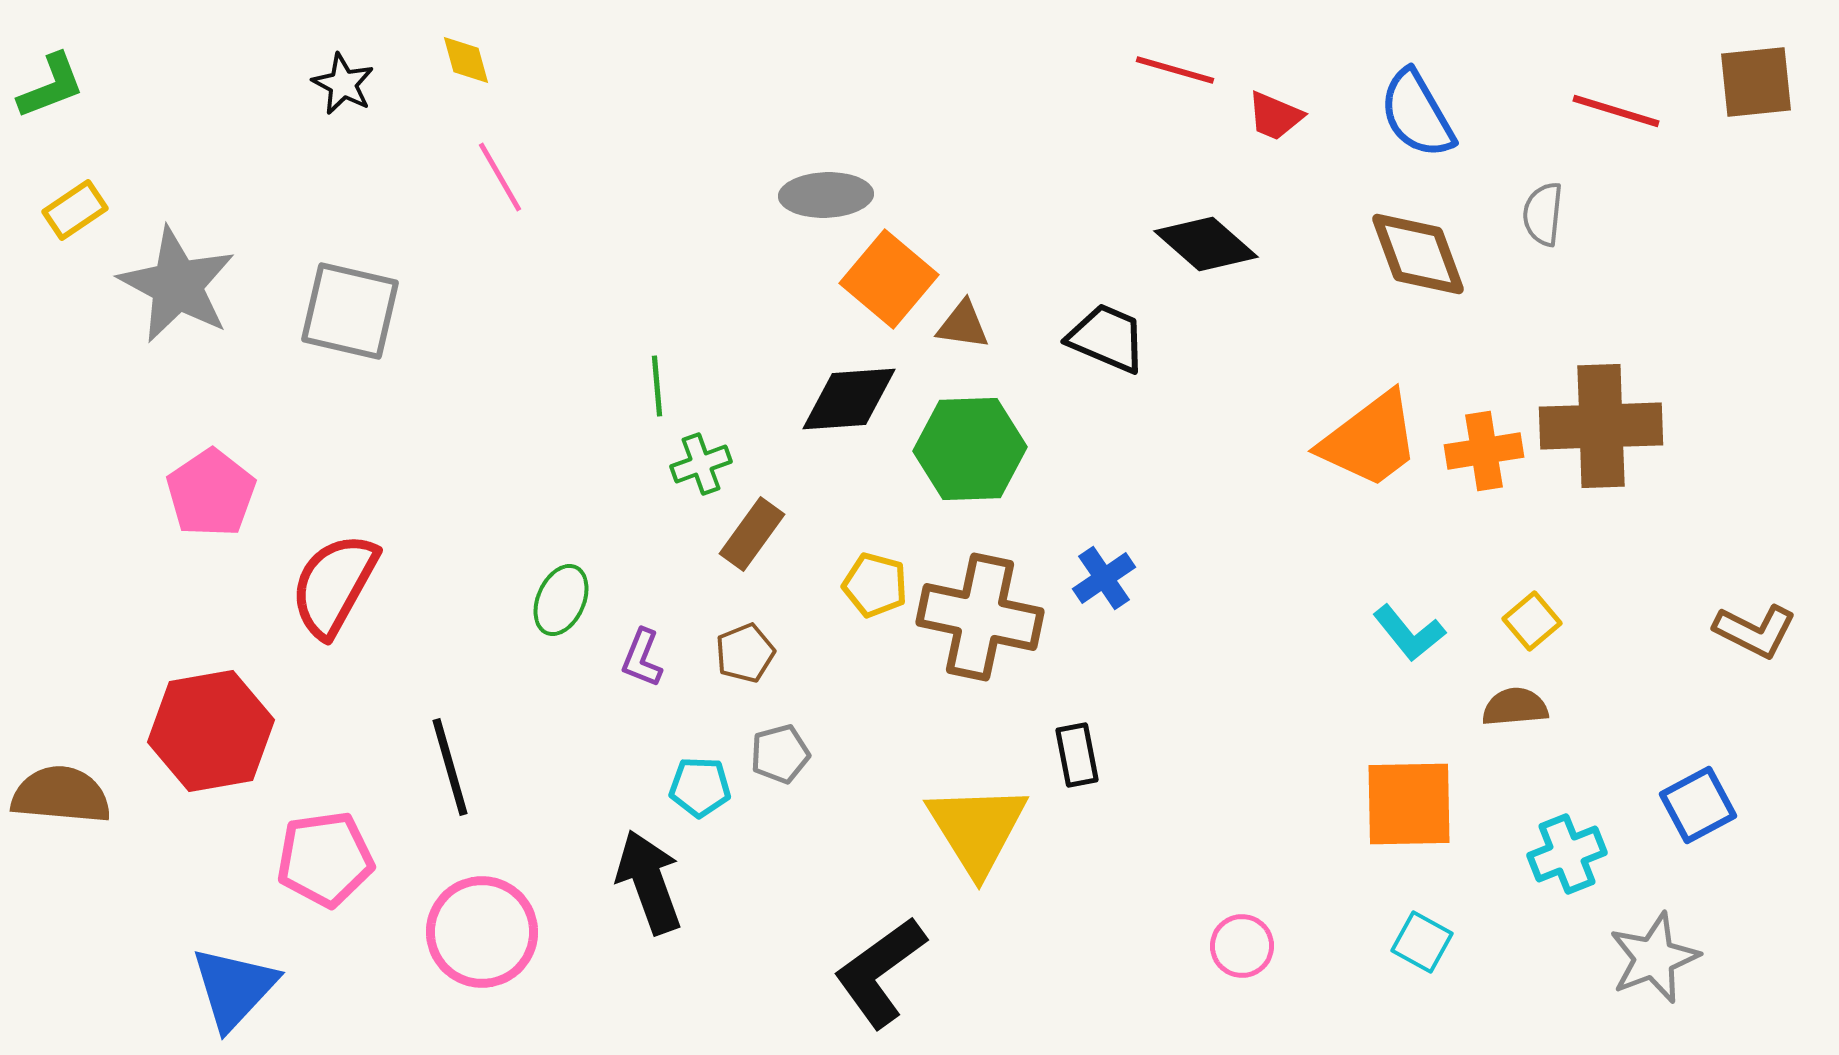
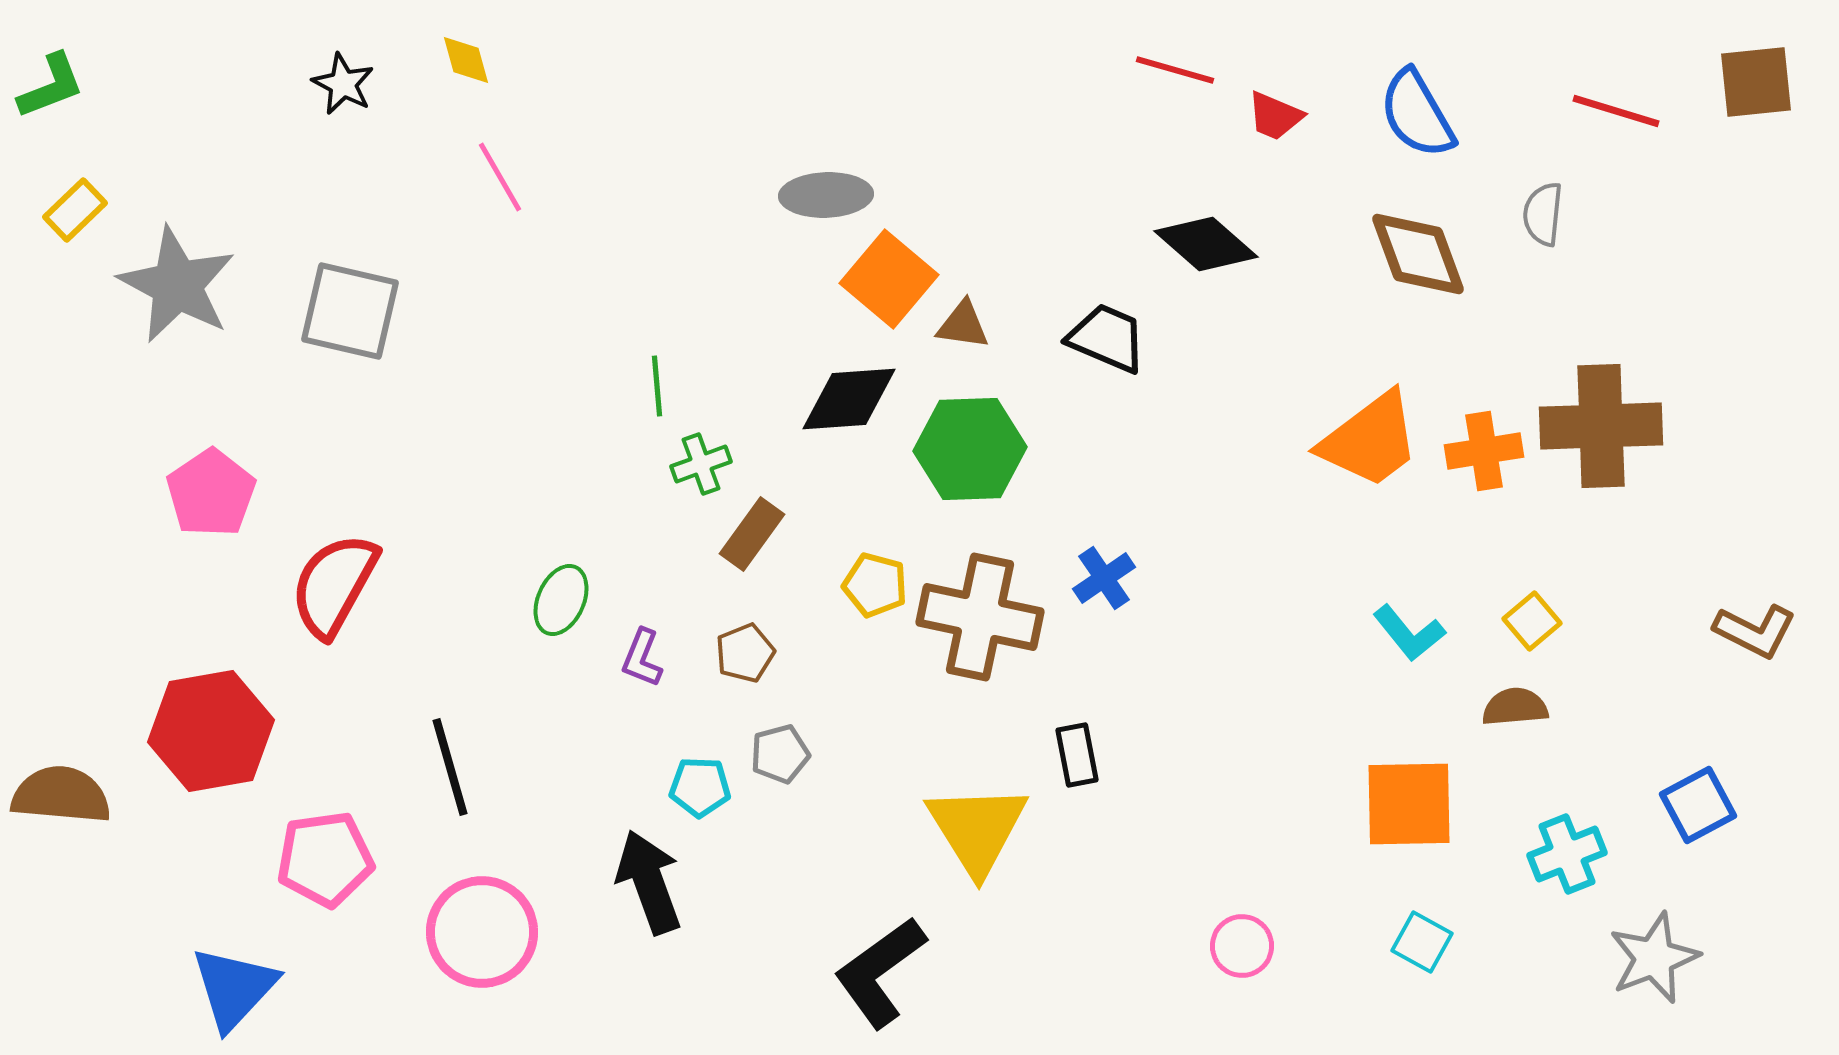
yellow rectangle at (75, 210): rotated 10 degrees counterclockwise
